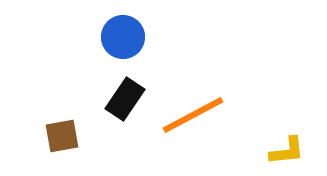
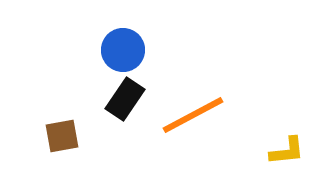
blue circle: moved 13 px down
